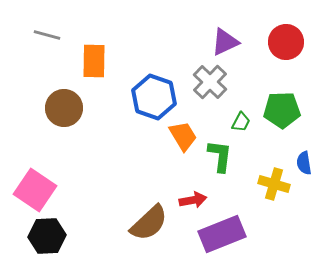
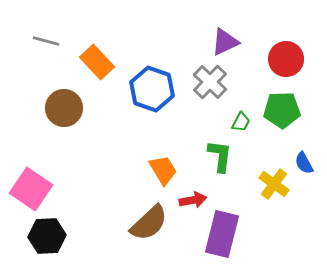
gray line: moved 1 px left, 6 px down
red circle: moved 17 px down
orange rectangle: moved 3 px right, 1 px down; rotated 44 degrees counterclockwise
blue hexagon: moved 2 px left, 8 px up
orange trapezoid: moved 20 px left, 34 px down
blue semicircle: rotated 20 degrees counterclockwise
yellow cross: rotated 20 degrees clockwise
pink square: moved 4 px left, 1 px up
purple rectangle: rotated 54 degrees counterclockwise
